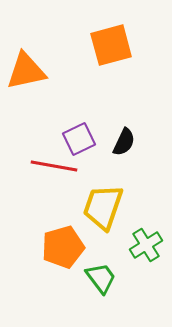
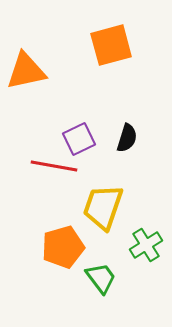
black semicircle: moved 3 px right, 4 px up; rotated 8 degrees counterclockwise
